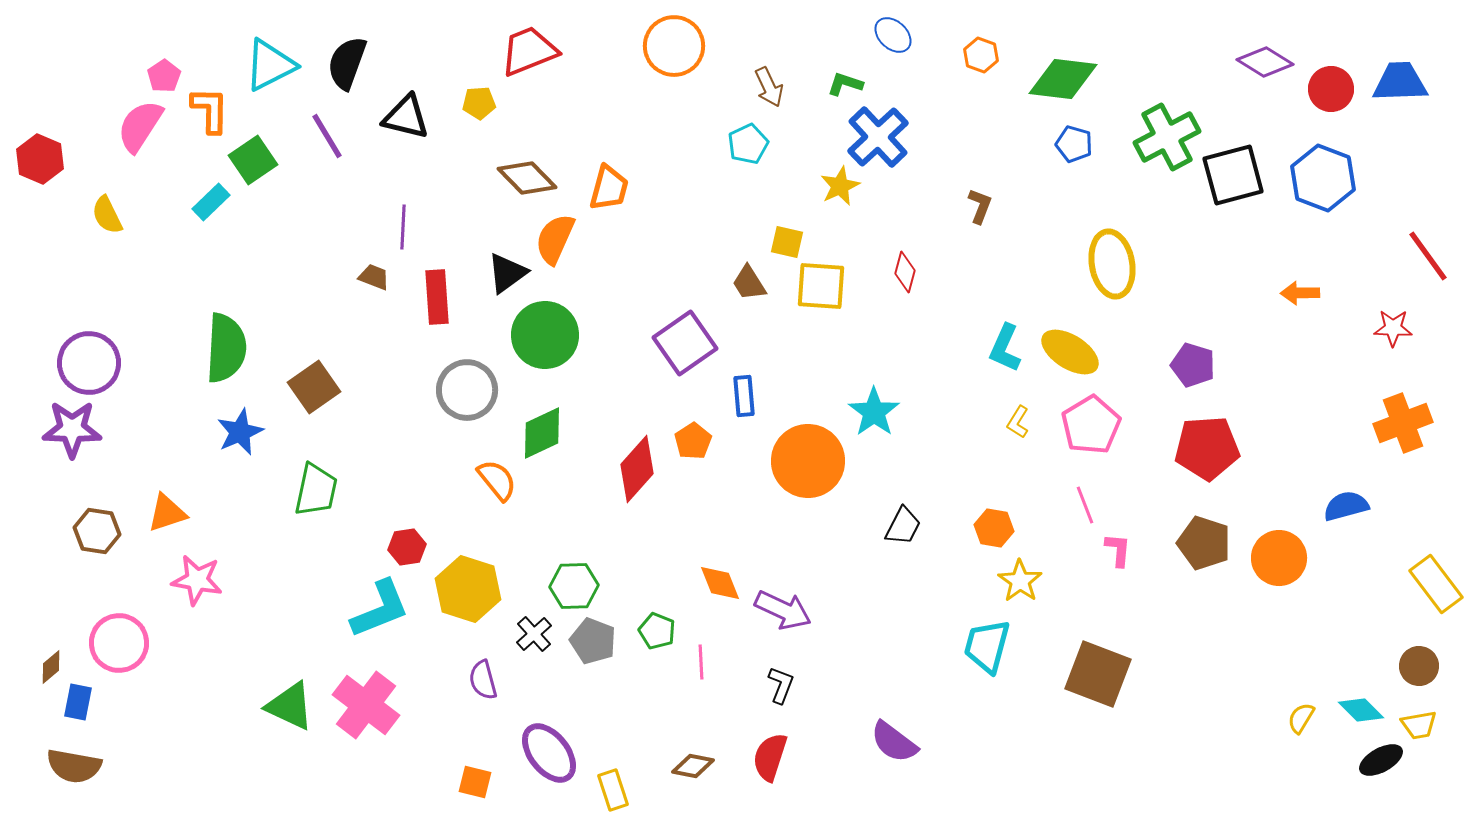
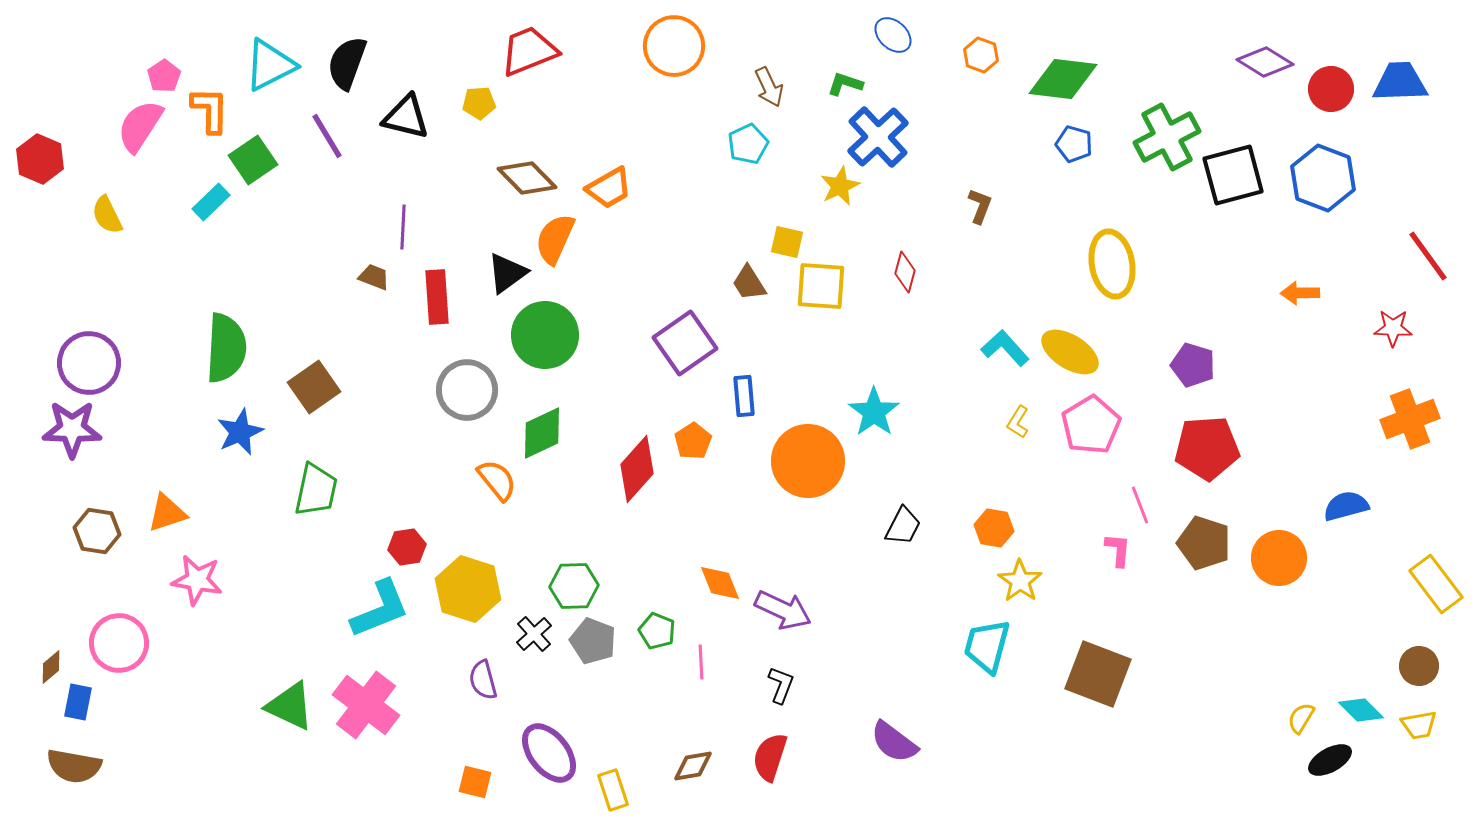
orange trapezoid at (609, 188): rotated 45 degrees clockwise
cyan L-shape at (1005, 348): rotated 114 degrees clockwise
orange cross at (1403, 423): moved 7 px right, 4 px up
pink line at (1085, 505): moved 55 px right
black ellipse at (1381, 760): moved 51 px left
brown diamond at (693, 766): rotated 21 degrees counterclockwise
